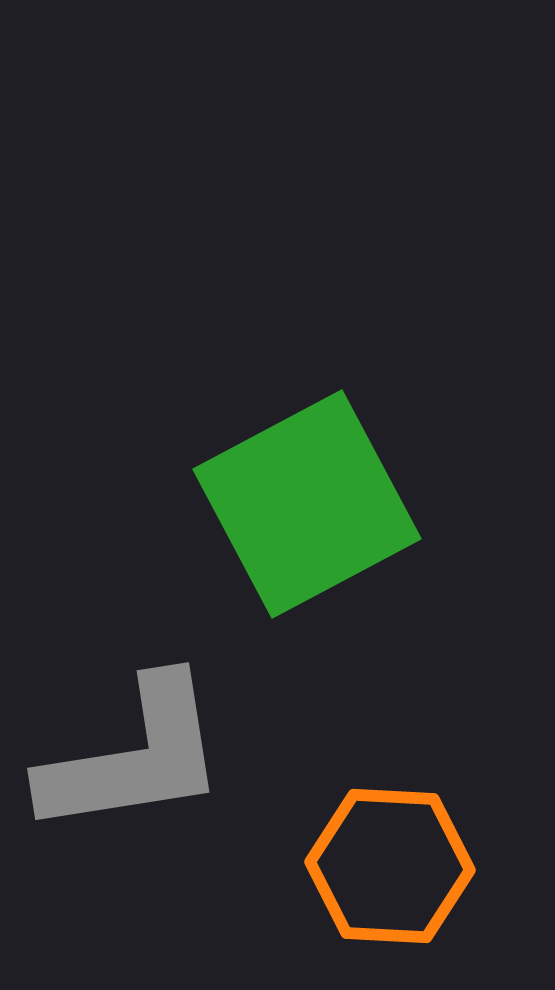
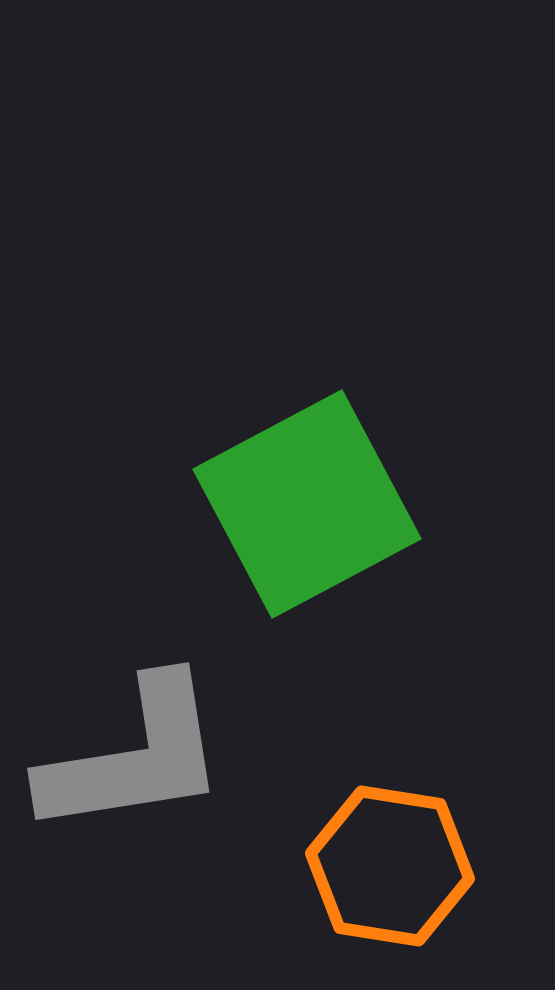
orange hexagon: rotated 6 degrees clockwise
